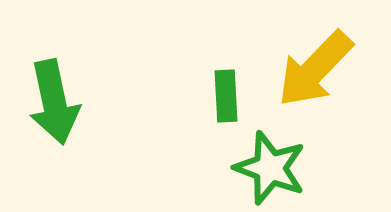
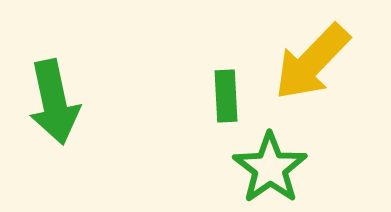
yellow arrow: moved 3 px left, 7 px up
green star: rotated 16 degrees clockwise
